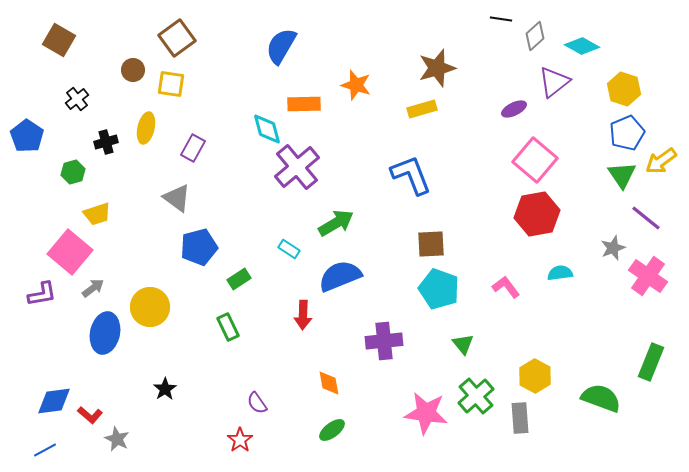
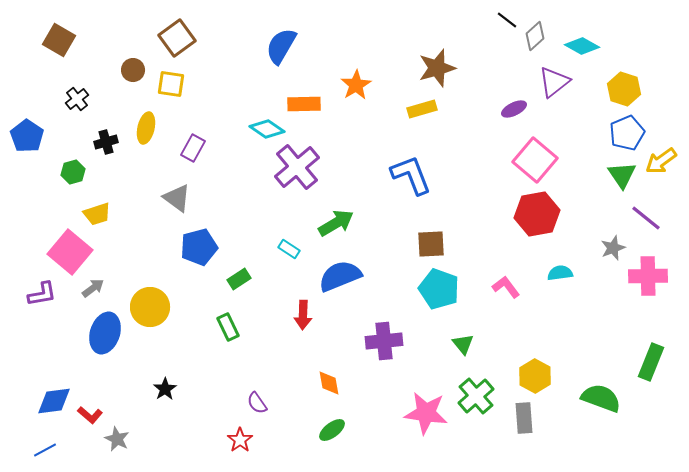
black line at (501, 19): moved 6 px right, 1 px down; rotated 30 degrees clockwise
orange star at (356, 85): rotated 24 degrees clockwise
cyan diamond at (267, 129): rotated 40 degrees counterclockwise
pink cross at (648, 276): rotated 36 degrees counterclockwise
blue ellipse at (105, 333): rotated 6 degrees clockwise
gray rectangle at (520, 418): moved 4 px right
